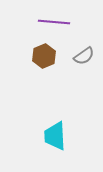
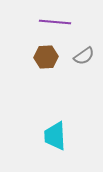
purple line: moved 1 px right
brown hexagon: moved 2 px right, 1 px down; rotated 20 degrees clockwise
